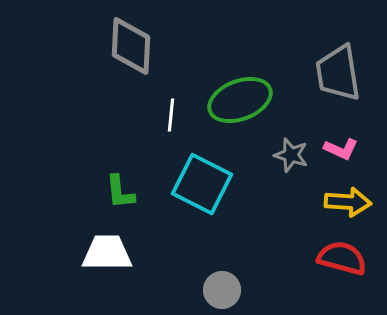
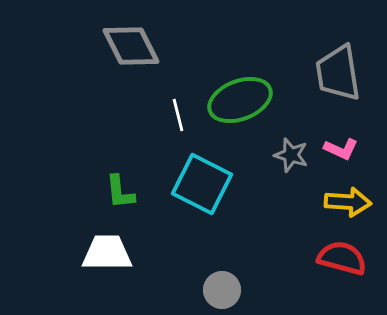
gray diamond: rotated 30 degrees counterclockwise
white line: moved 7 px right; rotated 20 degrees counterclockwise
